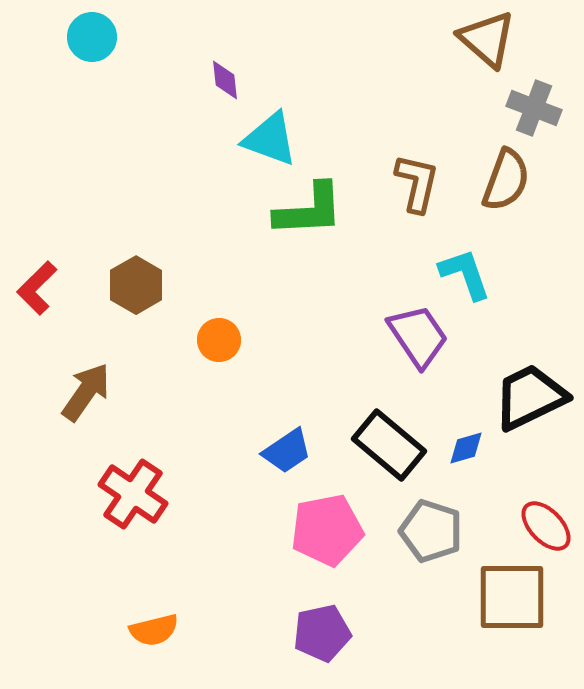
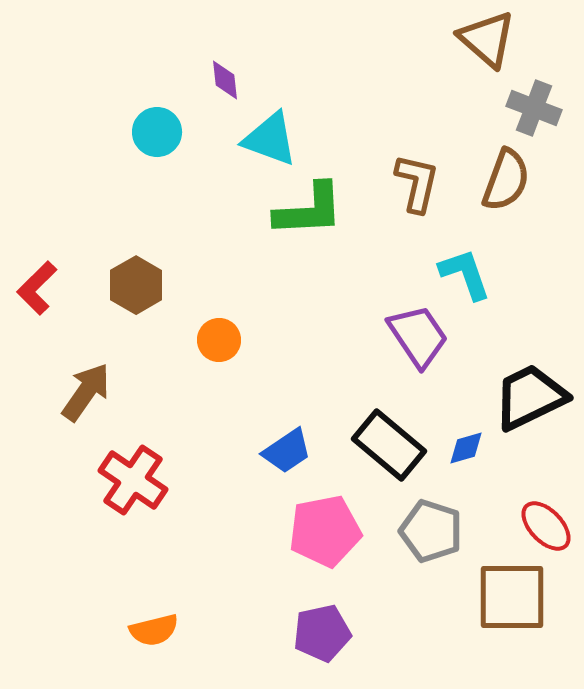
cyan circle: moved 65 px right, 95 px down
red cross: moved 14 px up
pink pentagon: moved 2 px left, 1 px down
